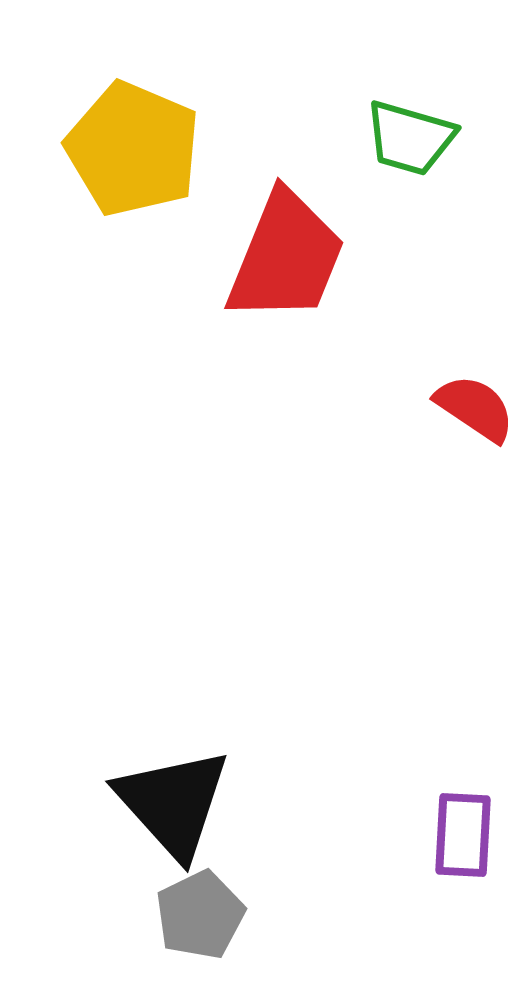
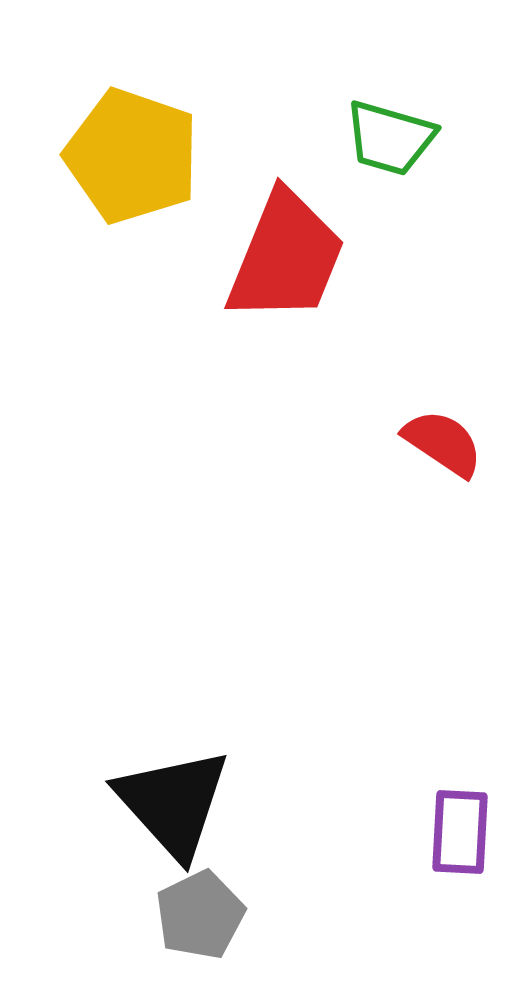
green trapezoid: moved 20 px left
yellow pentagon: moved 1 px left, 7 px down; rotated 4 degrees counterclockwise
red semicircle: moved 32 px left, 35 px down
purple rectangle: moved 3 px left, 3 px up
